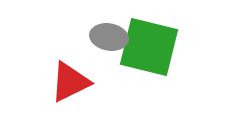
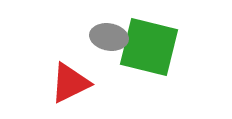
red triangle: moved 1 px down
